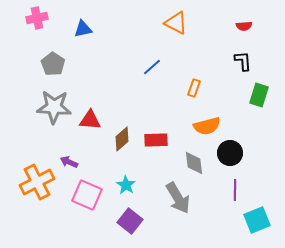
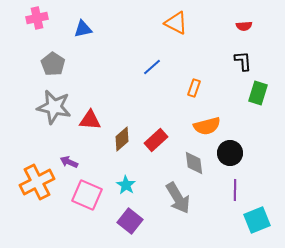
green rectangle: moved 1 px left, 2 px up
gray star: rotated 8 degrees clockwise
red rectangle: rotated 40 degrees counterclockwise
